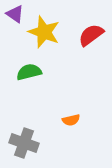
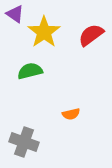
yellow star: rotated 16 degrees clockwise
green semicircle: moved 1 px right, 1 px up
orange semicircle: moved 6 px up
gray cross: moved 1 px up
